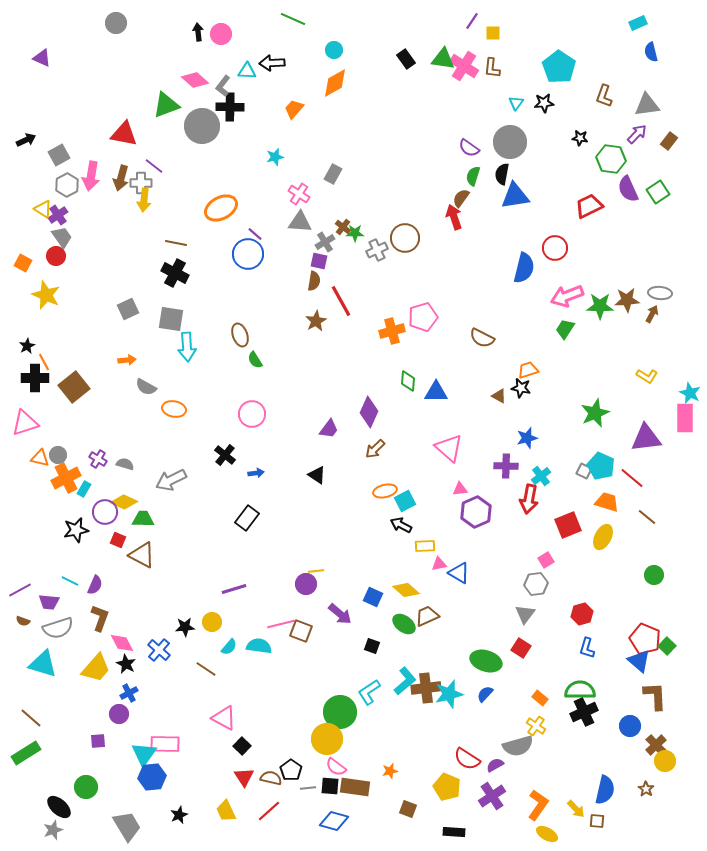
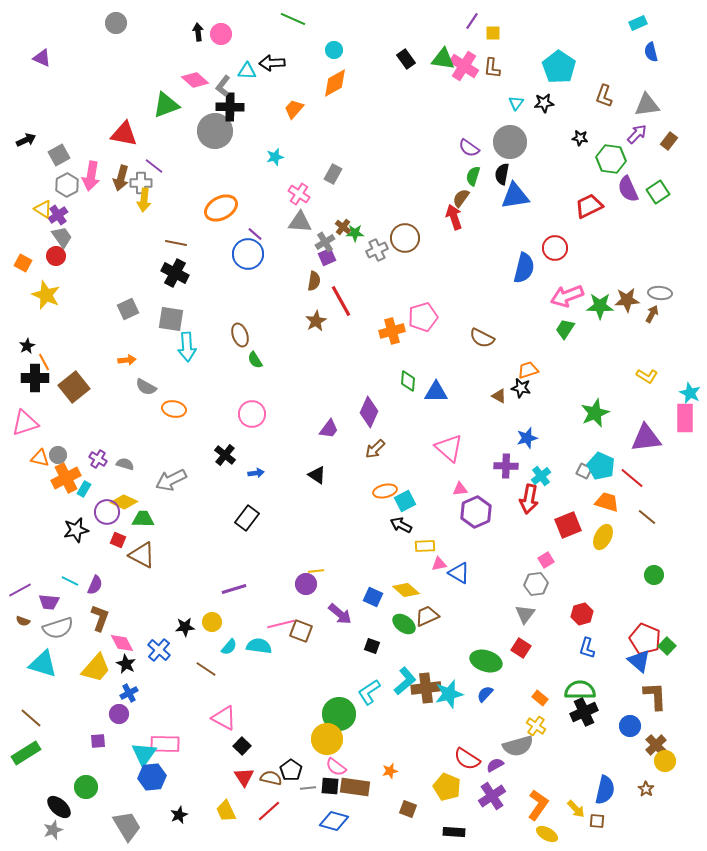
gray circle at (202, 126): moved 13 px right, 5 px down
purple square at (319, 261): moved 8 px right, 4 px up; rotated 36 degrees counterclockwise
purple circle at (105, 512): moved 2 px right
green circle at (340, 712): moved 1 px left, 2 px down
